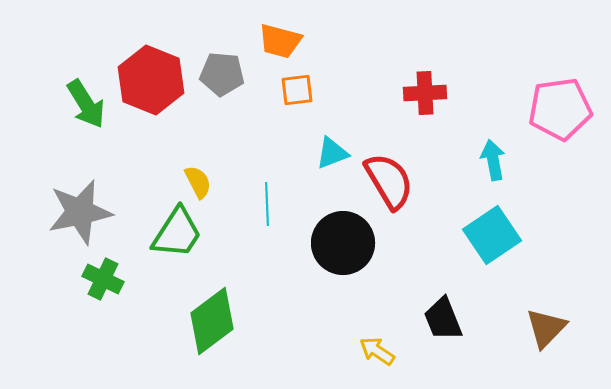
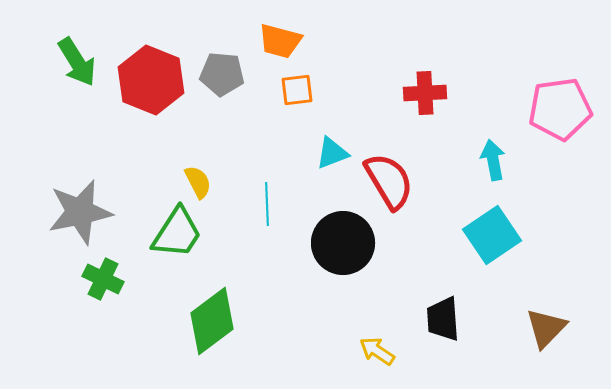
green arrow: moved 9 px left, 42 px up
black trapezoid: rotated 18 degrees clockwise
